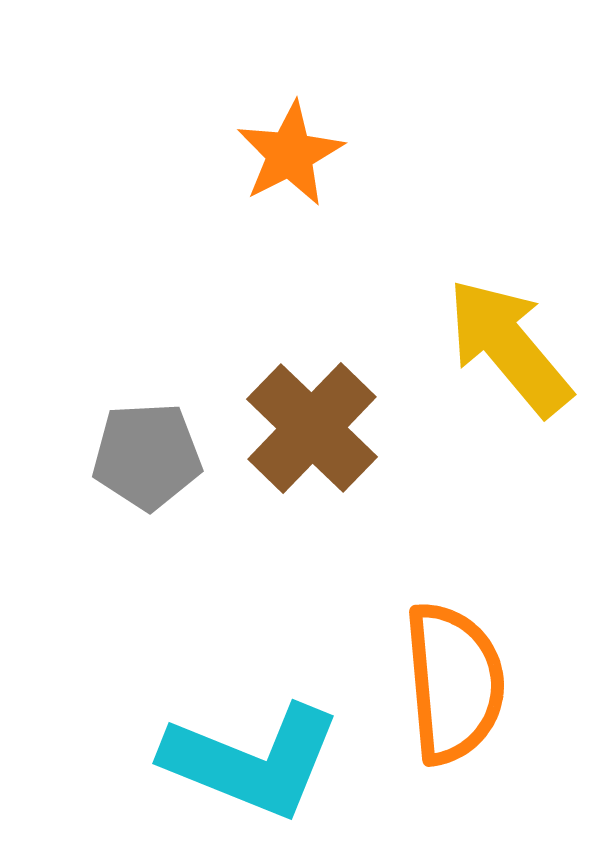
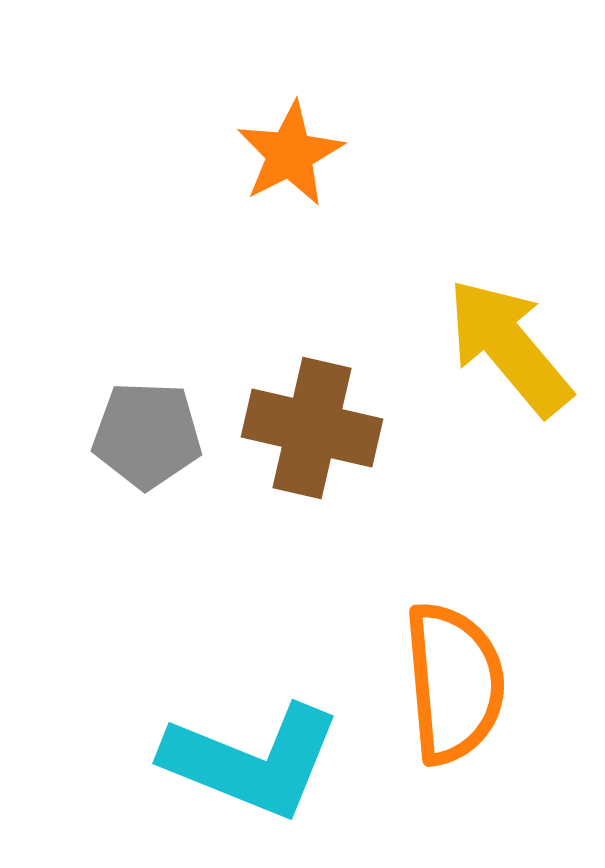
brown cross: rotated 31 degrees counterclockwise
gray pentagon: moved 21 px up; rotated 5 degrees clockwise
